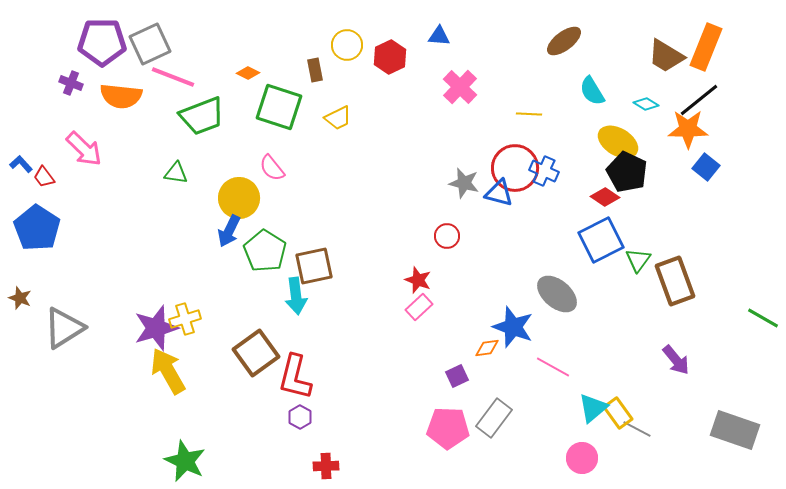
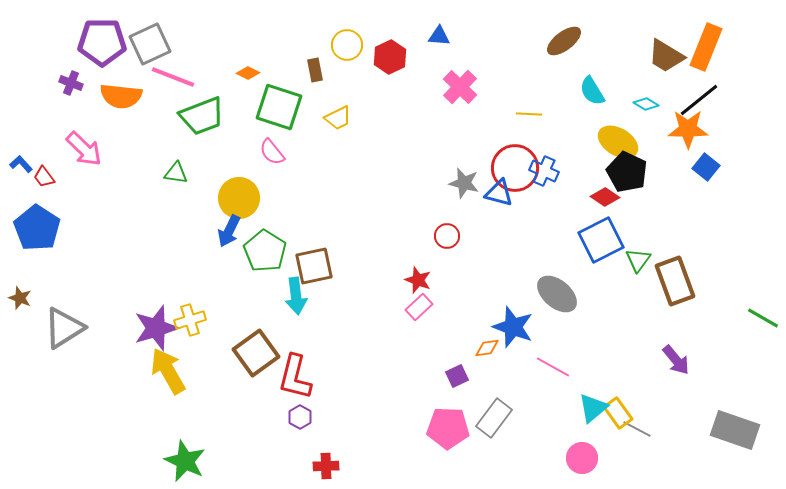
pink semicircle at (272, 168): moved 16 px up
yellow cross at (185, 319): moved 5 px right, 1 px down
